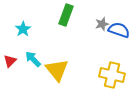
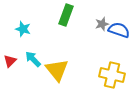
cyan star: rotated 21 degrees counterclockwise
